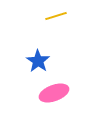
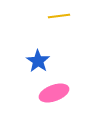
yellow line: moved 3 px right; rotated 10 degrees clockwise
